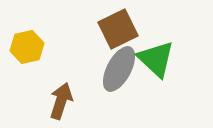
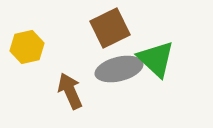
brown square: moved 8 px left, 1 px up
gray ellipse: rotated 48 degrees clockwise
brown arrow: moved 9 px right, 10 px up; rotated 42 degrees counterclockwise
